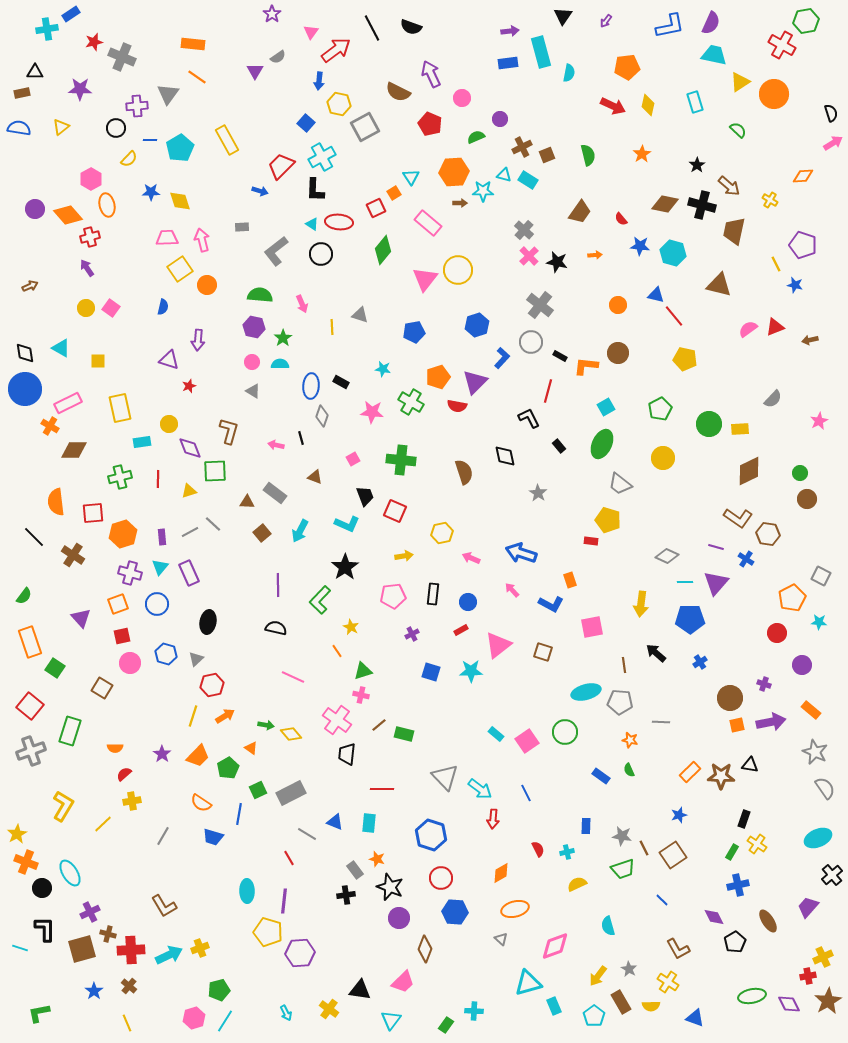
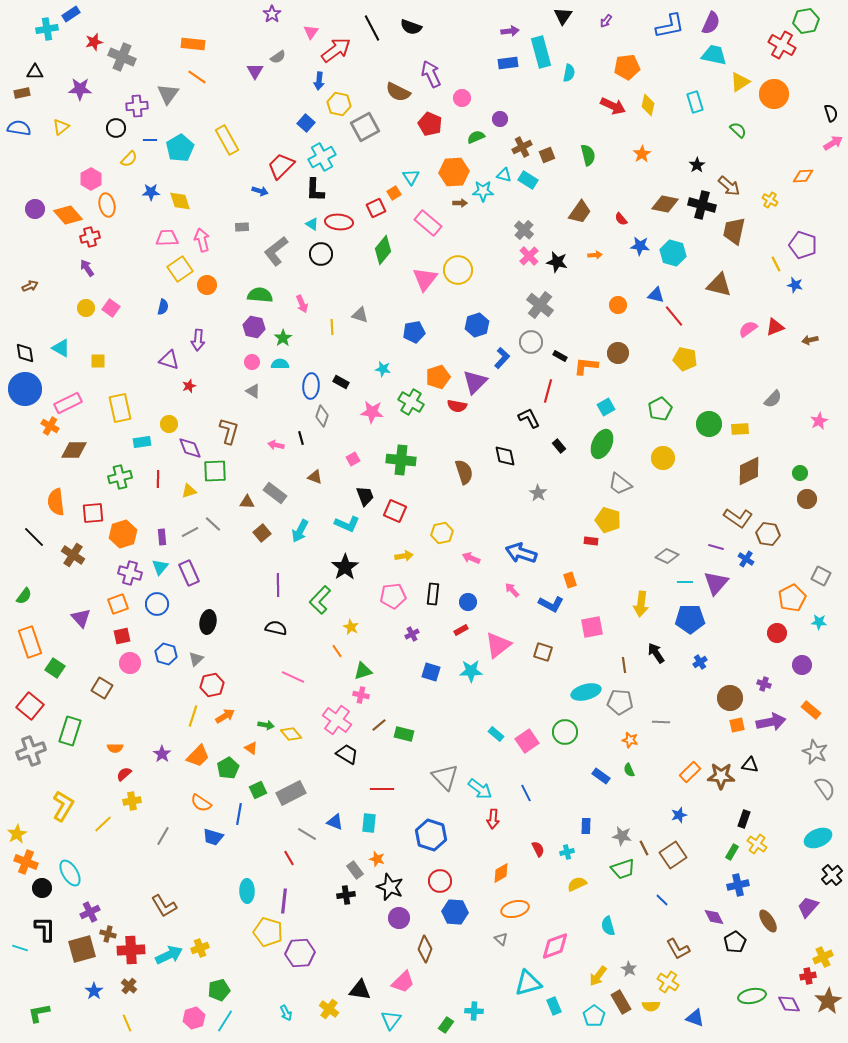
black arrow at (656, 653): rotated 15 degrees clockwise
black trapezoid at (347, 754): rotated 115 degrees clockwise
red circle at (441, 878): moved 1 px left, 3 px down
